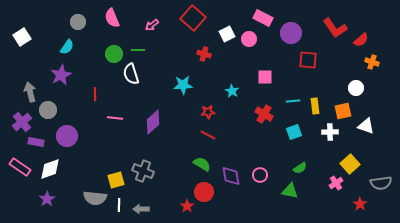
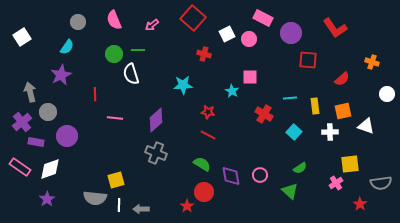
pink semicircle at (112, 18): moved 2 px right, 2 px down
red semicircle at (361, 40): moved 19 px left, 39 px down
pink square at (265, 77): moved 15 px left
white circle at (356, 88): moved 31 px right, 6 px down
cyan line at (293, 101): moved 3 px left, 3 px up
gray circle at (48, 110): moved 2 px down
red star at (208, 112): rotated 16 degrees clockwise
purple diamond at (153, 122): moved 3 px right, 2 px up
cyan square at (294, 132): rotated 28 degrees counterclockwise
yellow square at (350, 164): rotated 36 degrees clockwise
gray cross at (143, 171): moved 13 px right, 18 px up
green triangle at (290, 191): rotated 30 degrees clockwise
